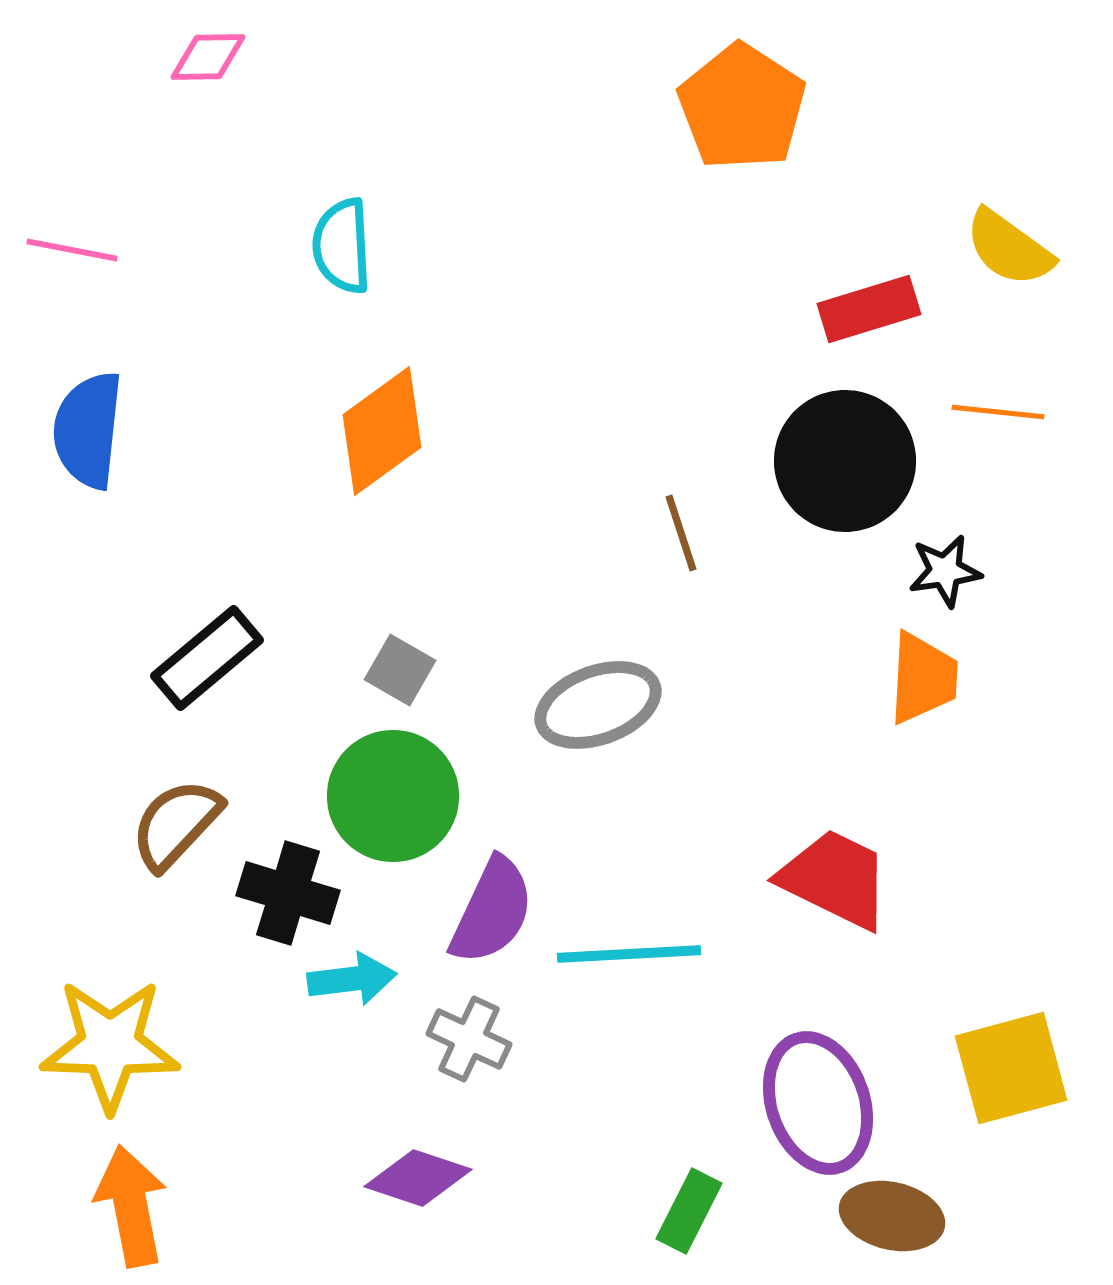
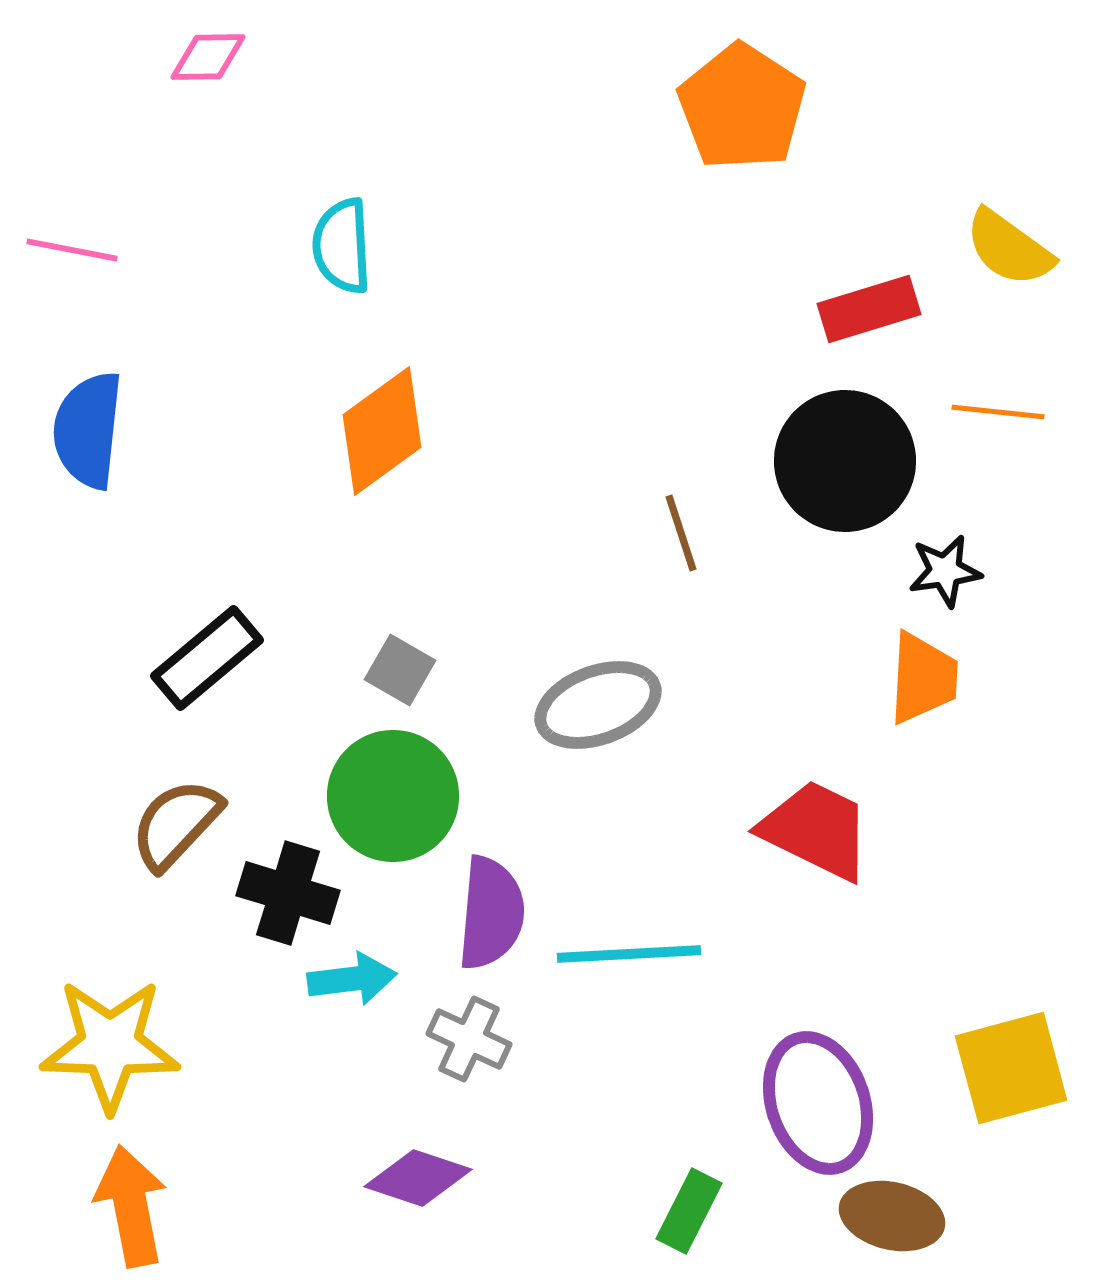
red trapezoid: moved 19 px left, 49 px up
purple semicircle: moved 1 px left, 2 px down; rotated 20 degrees counterclockwise
